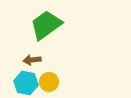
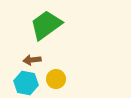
yellow circle: moved 7 px right, 3 px up
